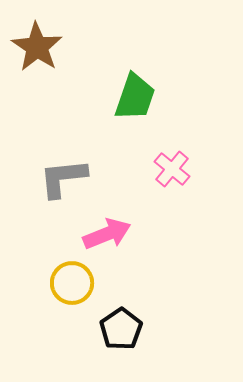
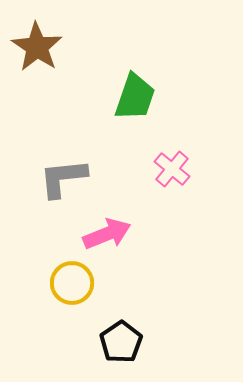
black pentagon: moved 13 px down
